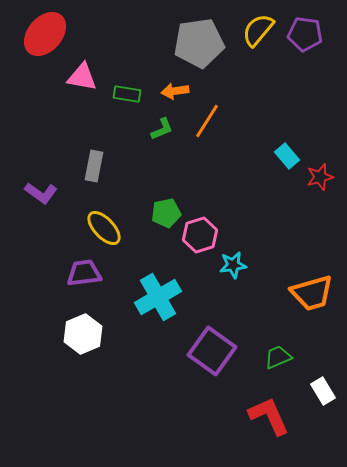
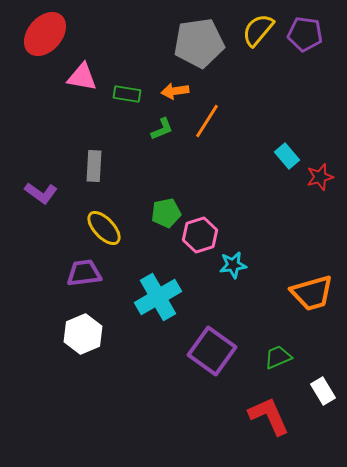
gray rectangle: rotated 8 degrees counterclockwise
